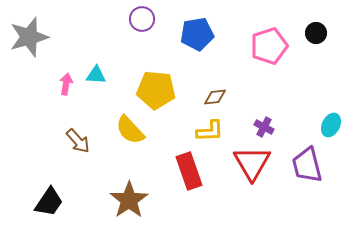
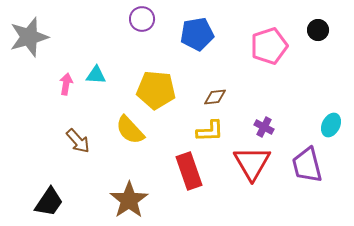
black circle: moved 2 px right, 3 px up
